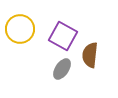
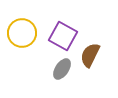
yellow circle: moved 2 px right, 4 px down
brown semicircle: rotated 20 degrees clockwise
